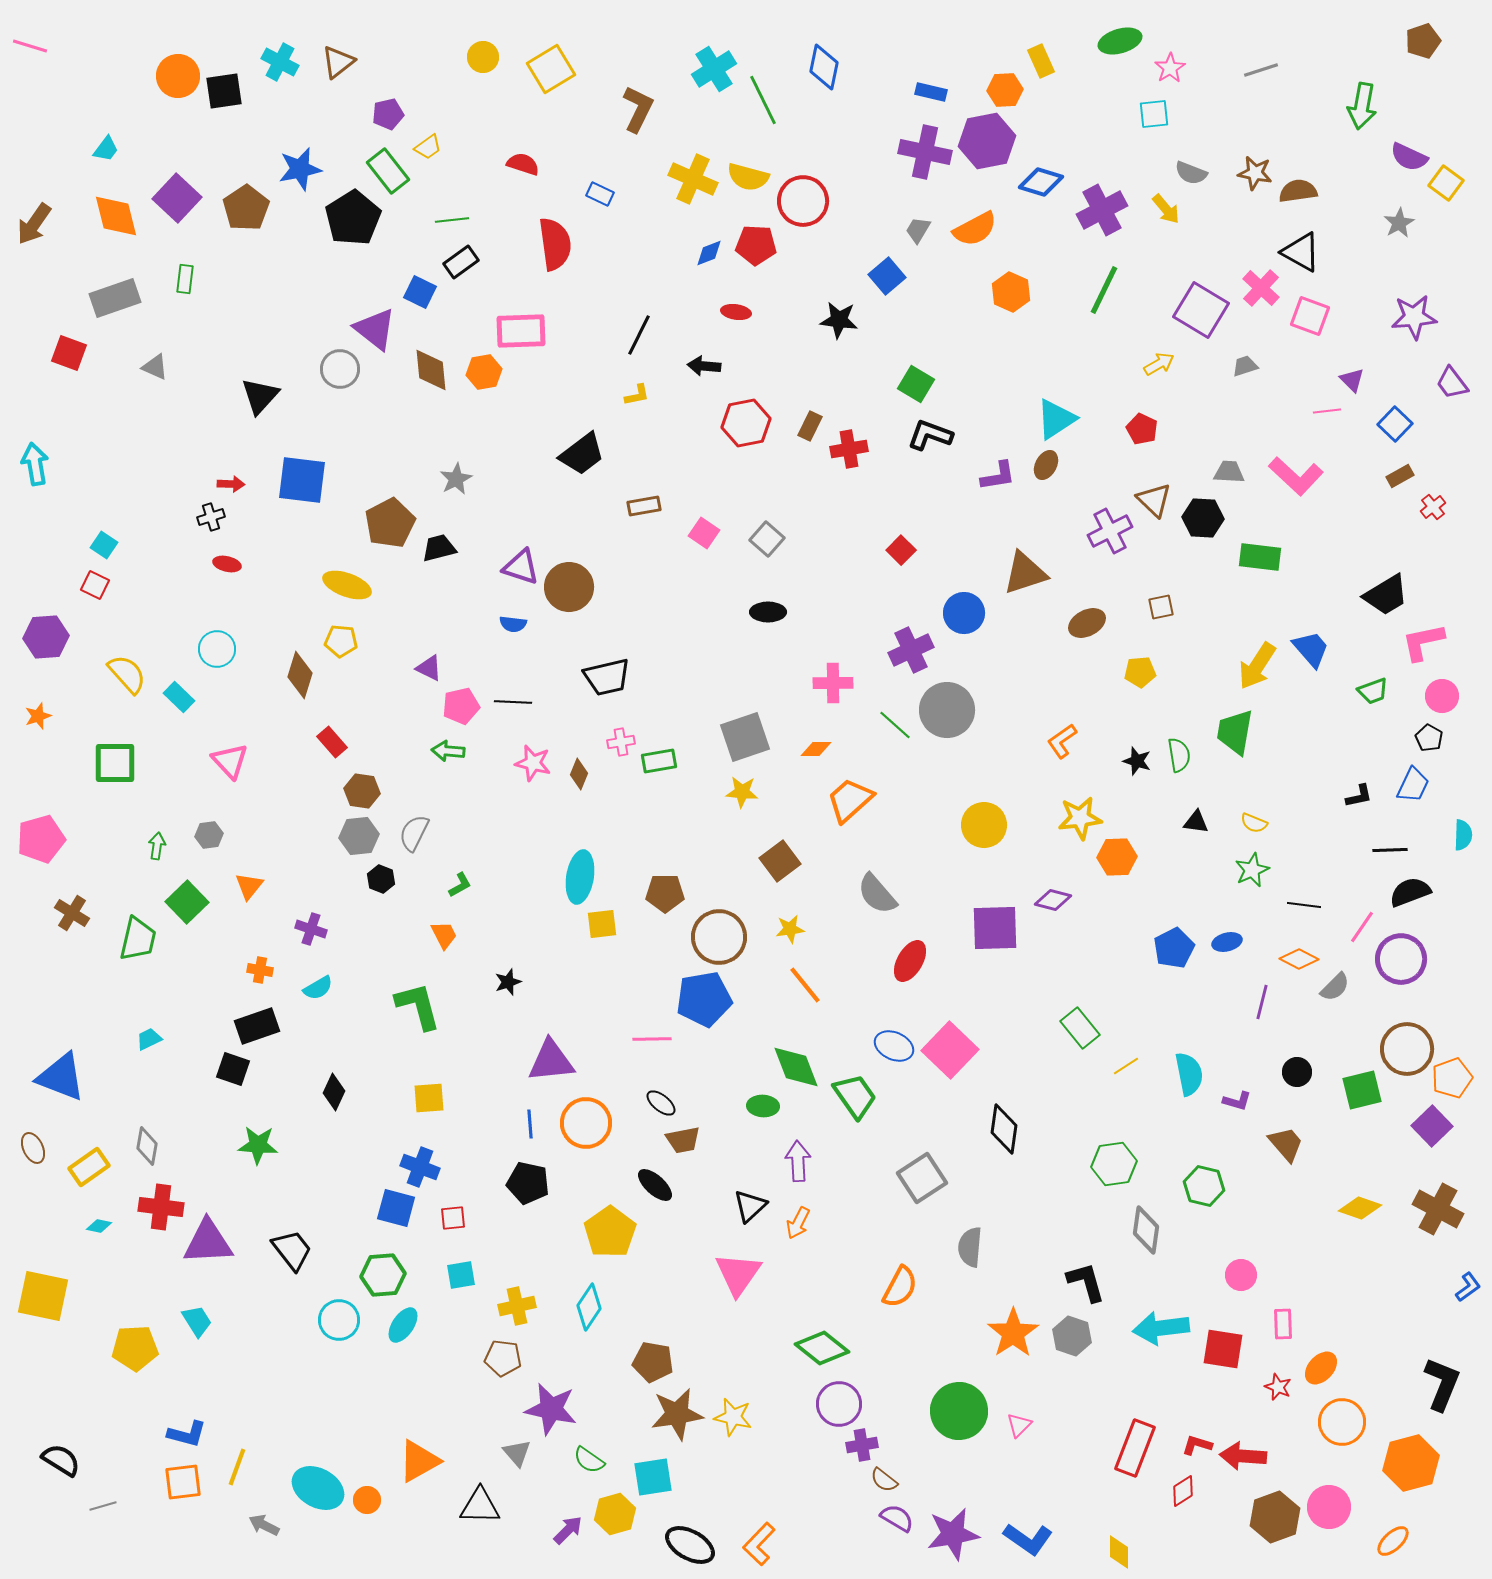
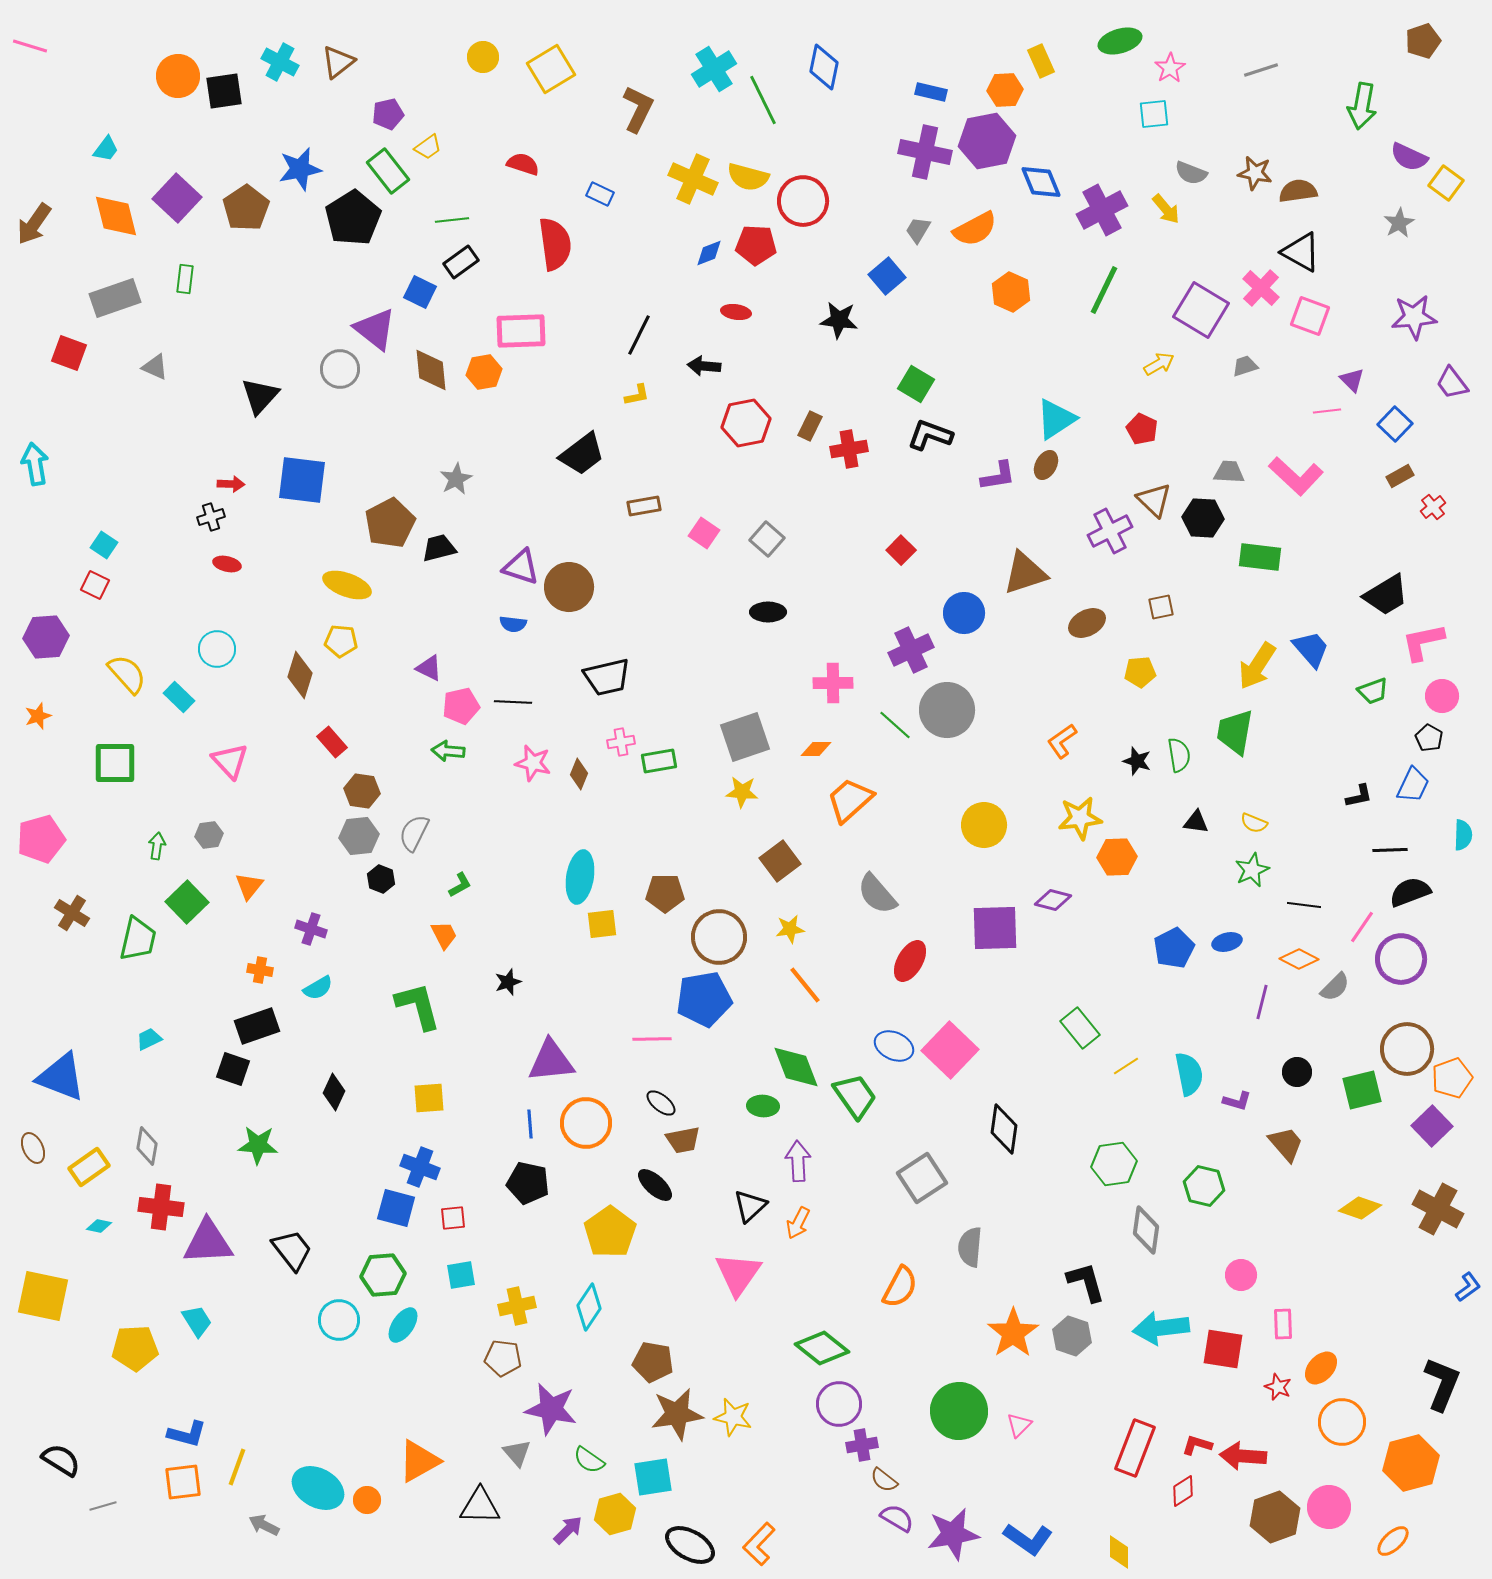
blue diamond at (1041, 182): rotated 51 degrees clockwise
